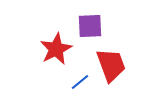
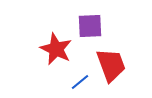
red star: rotated 20 degrees counterclockwise
